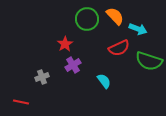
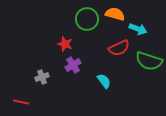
orange semicircle: moved 2 px up; rotated 30 degrees counterclockwise
red star: rotated 21 degrees counterclockwise
